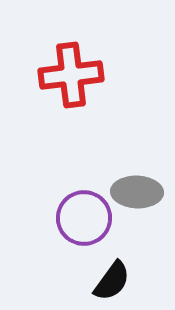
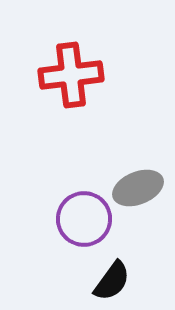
gray ellipse: moved 1 px right, 4 px up; rotated 24 degrees counterclockwise
purple circle: moved 1 px down
